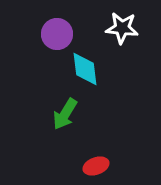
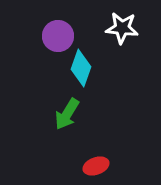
purple circle: moved 1 px right, 2 px down
cyan diamond: moved 4 px left, 1 px up; rotated 27 degrees clockwise
green arrow: moved 2 px right
